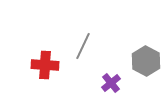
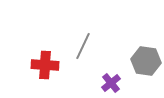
gray hexagon: rotated 20 degrees counterclockwise
